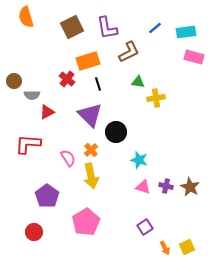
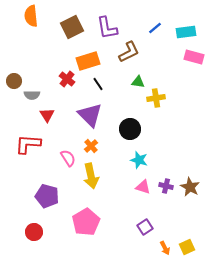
orange semicircle: moved 5 px right, 1 px up; rotated 10 degrees clockwise
black line: rotated 16 degrees counterclockwise
red triangle: moved 3 px down; rotated 35 degrees counterclockwise
black circle: moved 14 px right, 3 px up
orange cross: moved 4 px up
purple pentagon: rotated 20 degrees counterclockwise
